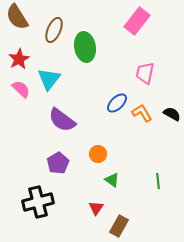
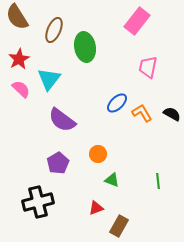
pink trapezoid: moved 3 px right, 6 px up
green triangle: rotated 14 degrees counterclockwise
red triangle: rotated 35 degrees clockwise
